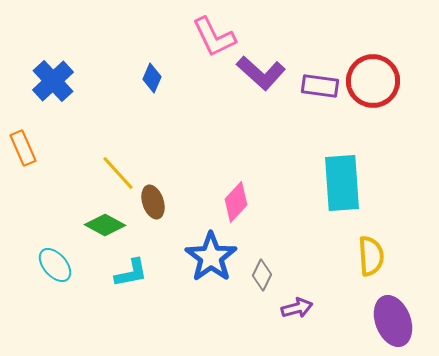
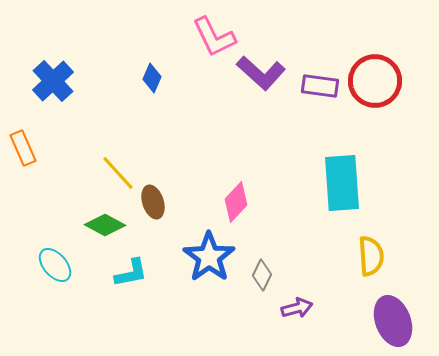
red circle: moved 2 px right
blue star: moved 2 px left
